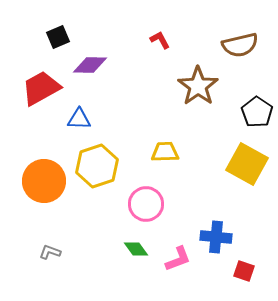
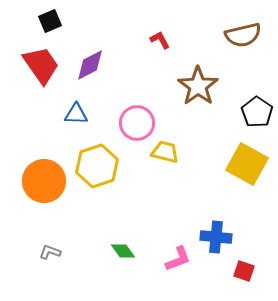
black square: moved 8 px left, 16 px up
brown semicircle: moved 3 px right, 10 px up
purple diamond: rotated 28 degrees counterclockwise
red trapezoid: moved 23 px up; rotated 84 degrees clockwise
blue triangle: moved 3 px left, 5 px up
yellow trapezoid: rotated 16 degrees clockwise
pink circle: moved 9 px left, 81 px up
green diamond: moved 13 px left, 2 px down
